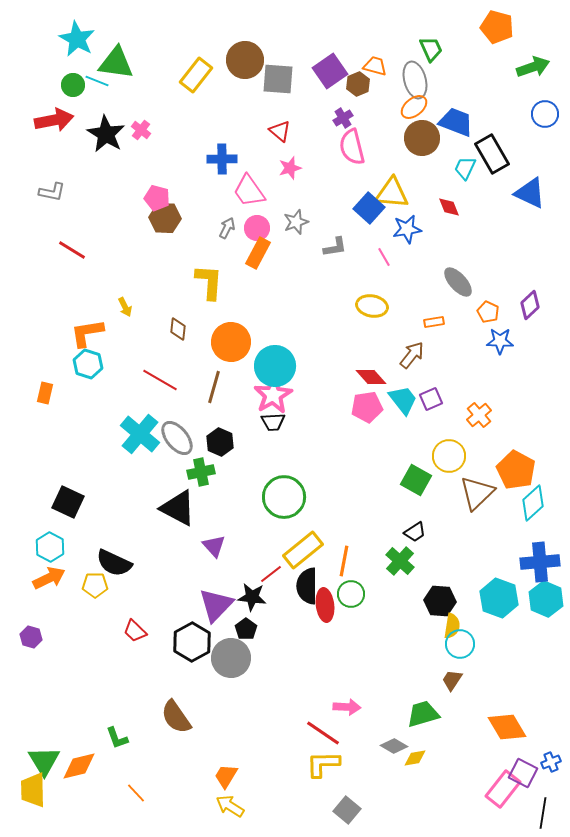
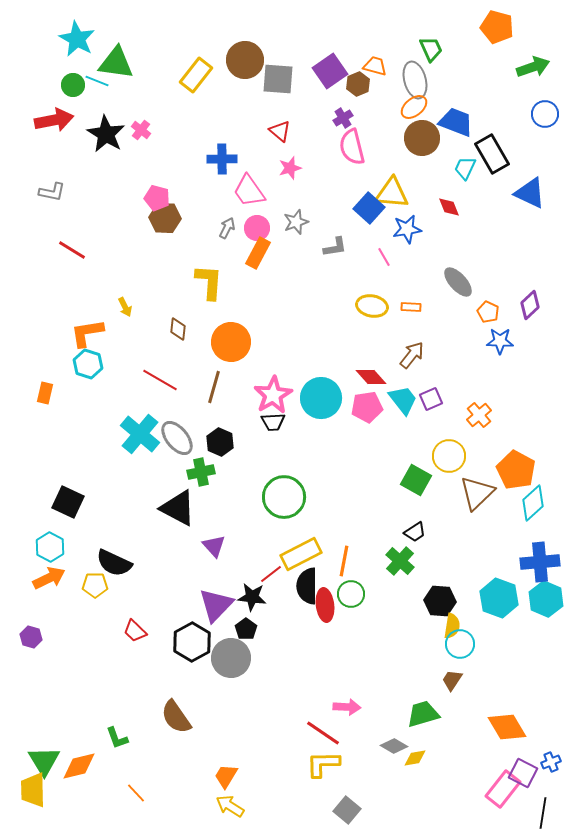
orange rectangle at (434, 322): moved 23 px left, 15 px up; rotated 12 degrees clockwise
cyan circle at (275, 366): moved 46 px right, 32 px down
yellow rectangle at (303, 550): moved 2 px left, 4 px down; rotated 12 degrees clockwise
